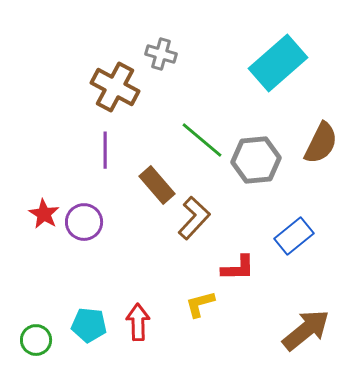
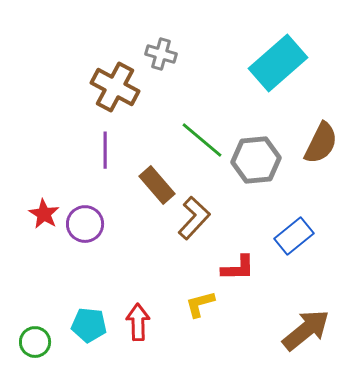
purple circle: moved 1 px right, 2 px down
green circle: moved 1 px left, 2 px down
